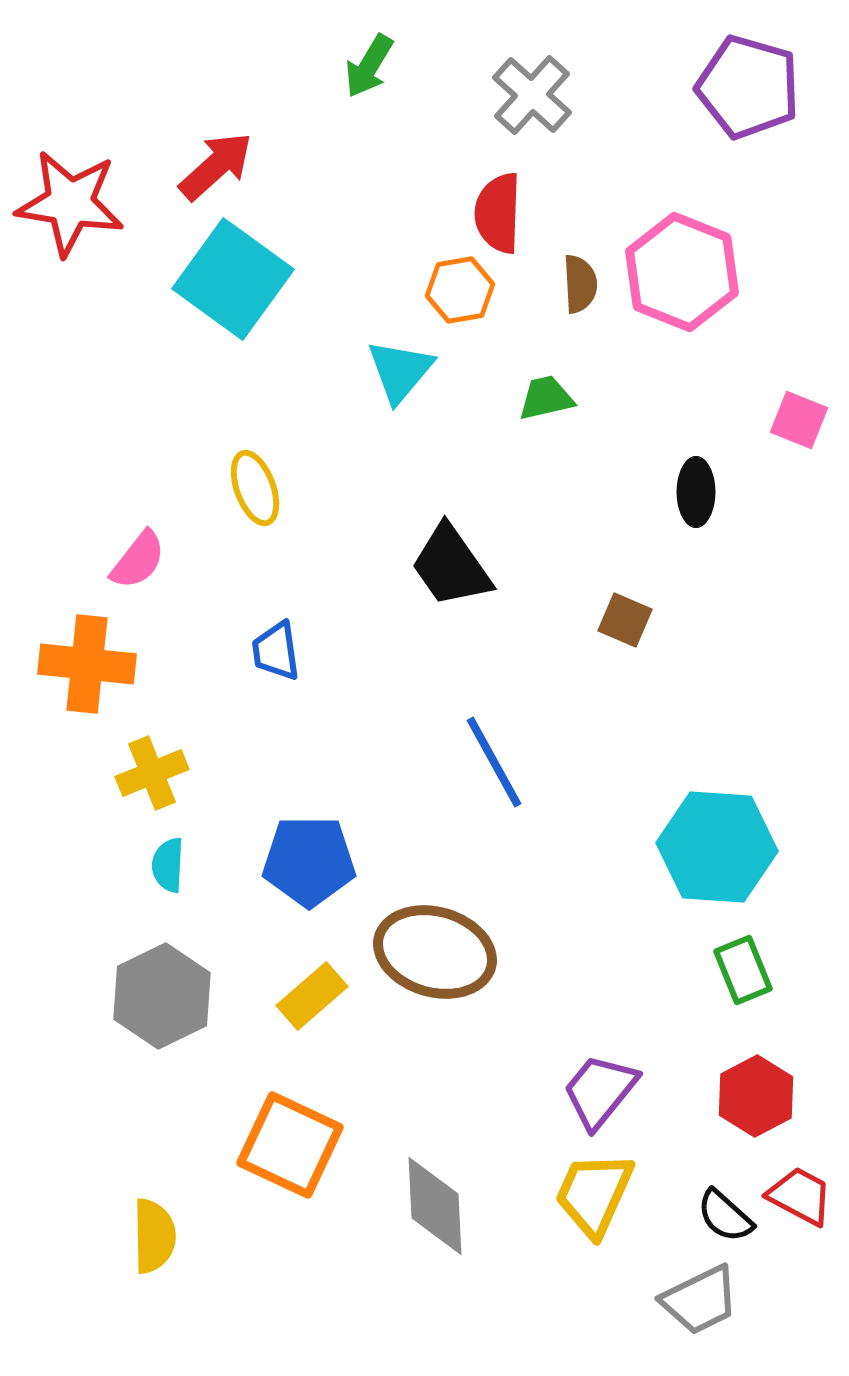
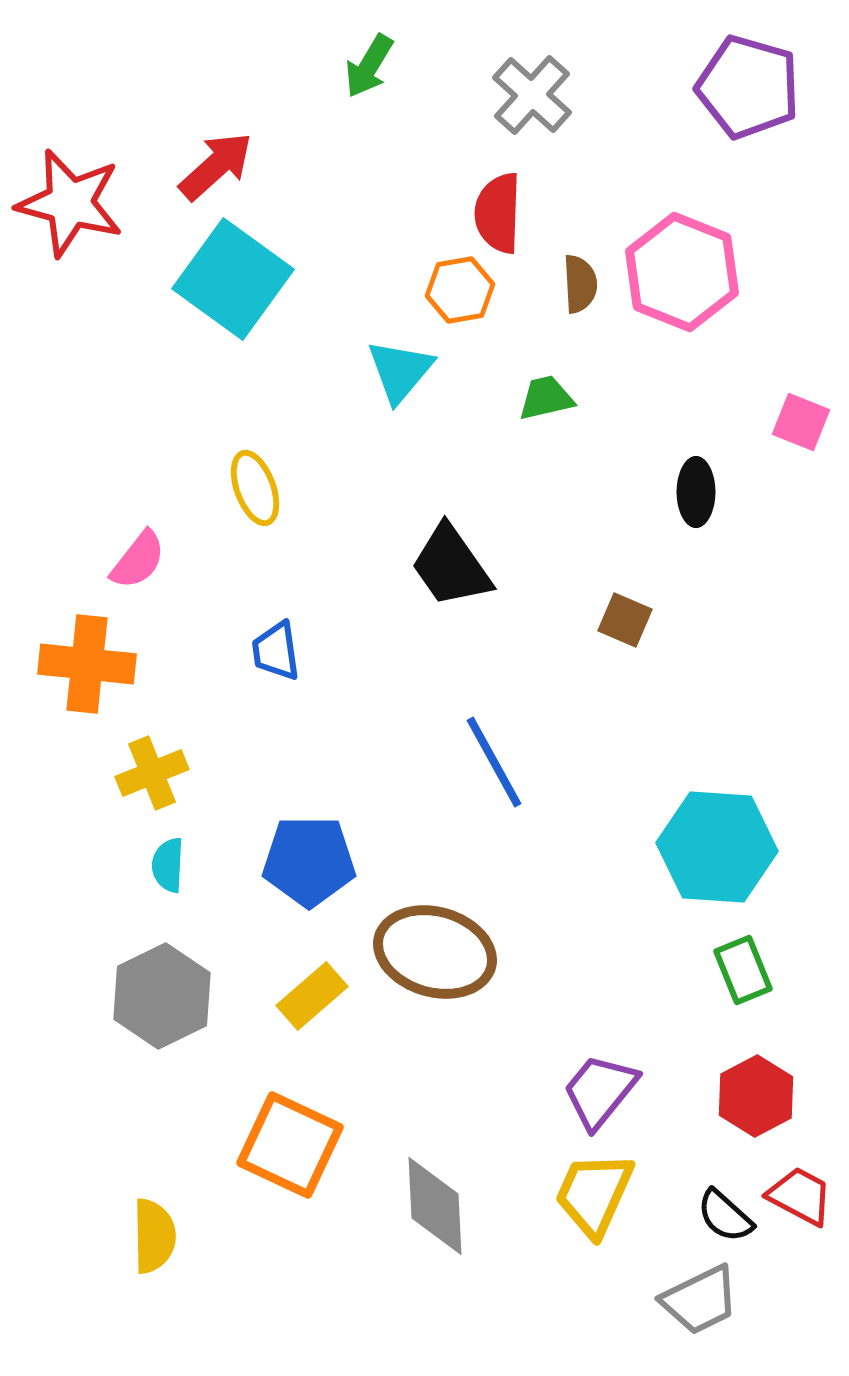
red star: rotated 6 degrees clockwise
pink square: moved 2 px right, 2 px down
